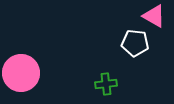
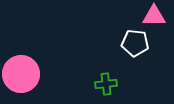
pink triangle: rotated 30 degrees counterclockwise
pink circle: moved 1 px down
